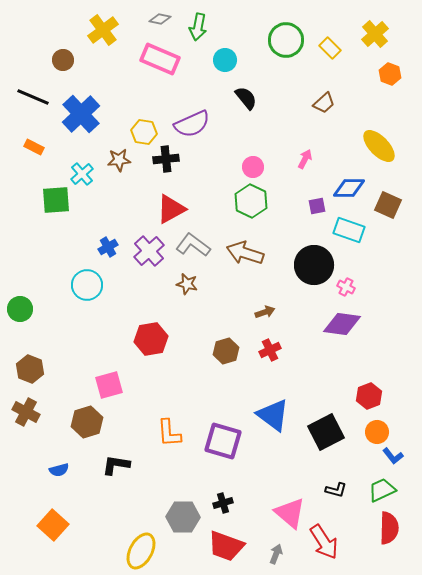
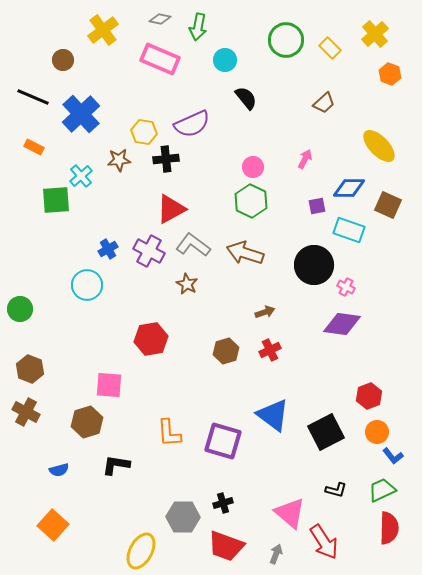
cyan cross at (82, 174): moved 1 px left, 2 px down
blue cross at (108, 247): moved 2 px down
purple cross at (149, 251): rotated 20 degrees counterclockwise
brown star at (187, 284): rotated 15 degrees clockwise
pink square at (109, 385): rotated 20 degrees clockwise
